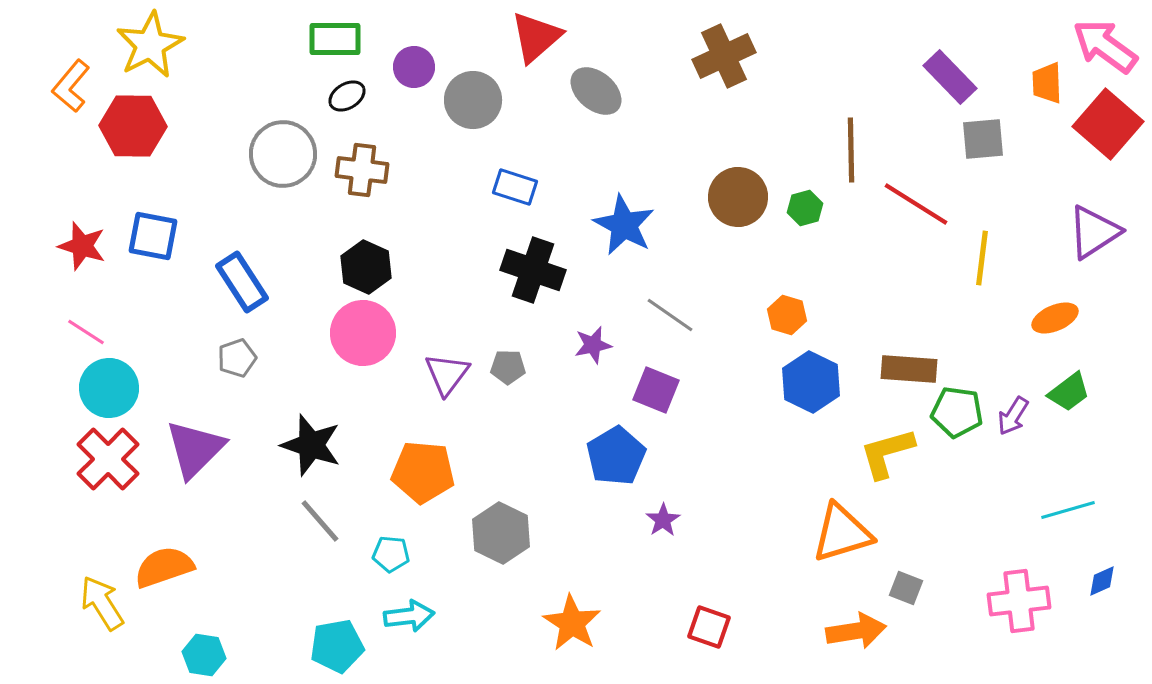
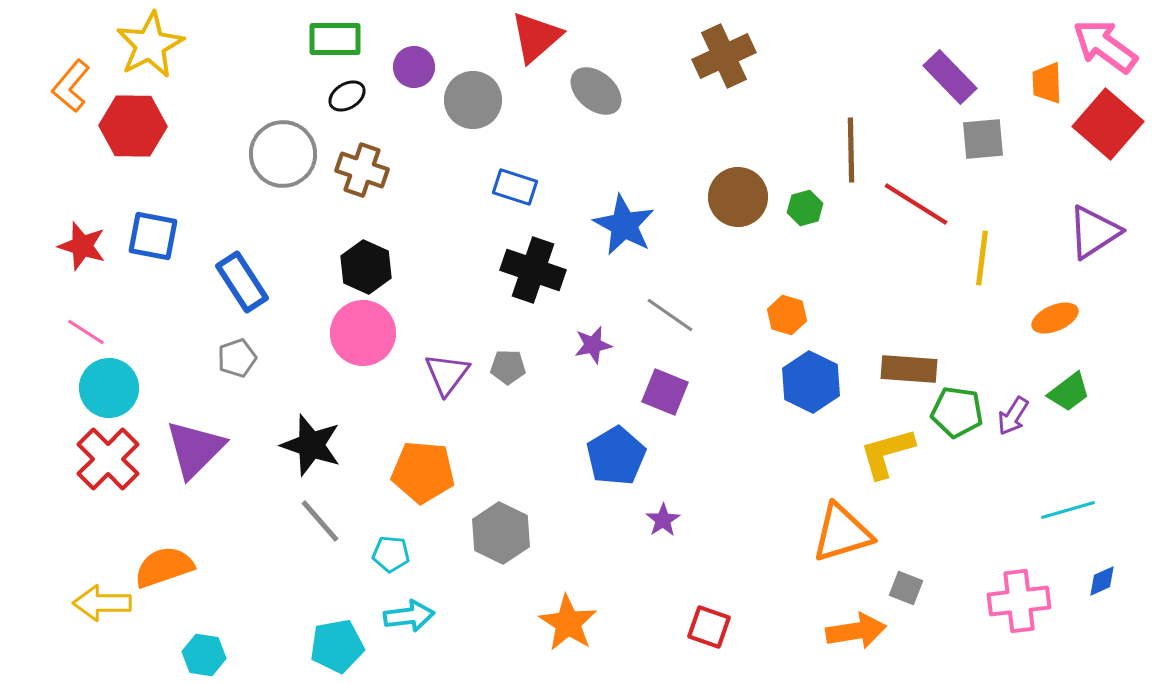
brown cross at (362, 170): rotated 12 degrees clockwise
purple square at (656, 390): moved 9 px right, 2 px down
yellow arrow at (102, 603): rotated 58 degrees counterclockwise
orange star at (572, 623): moved 4 px left
